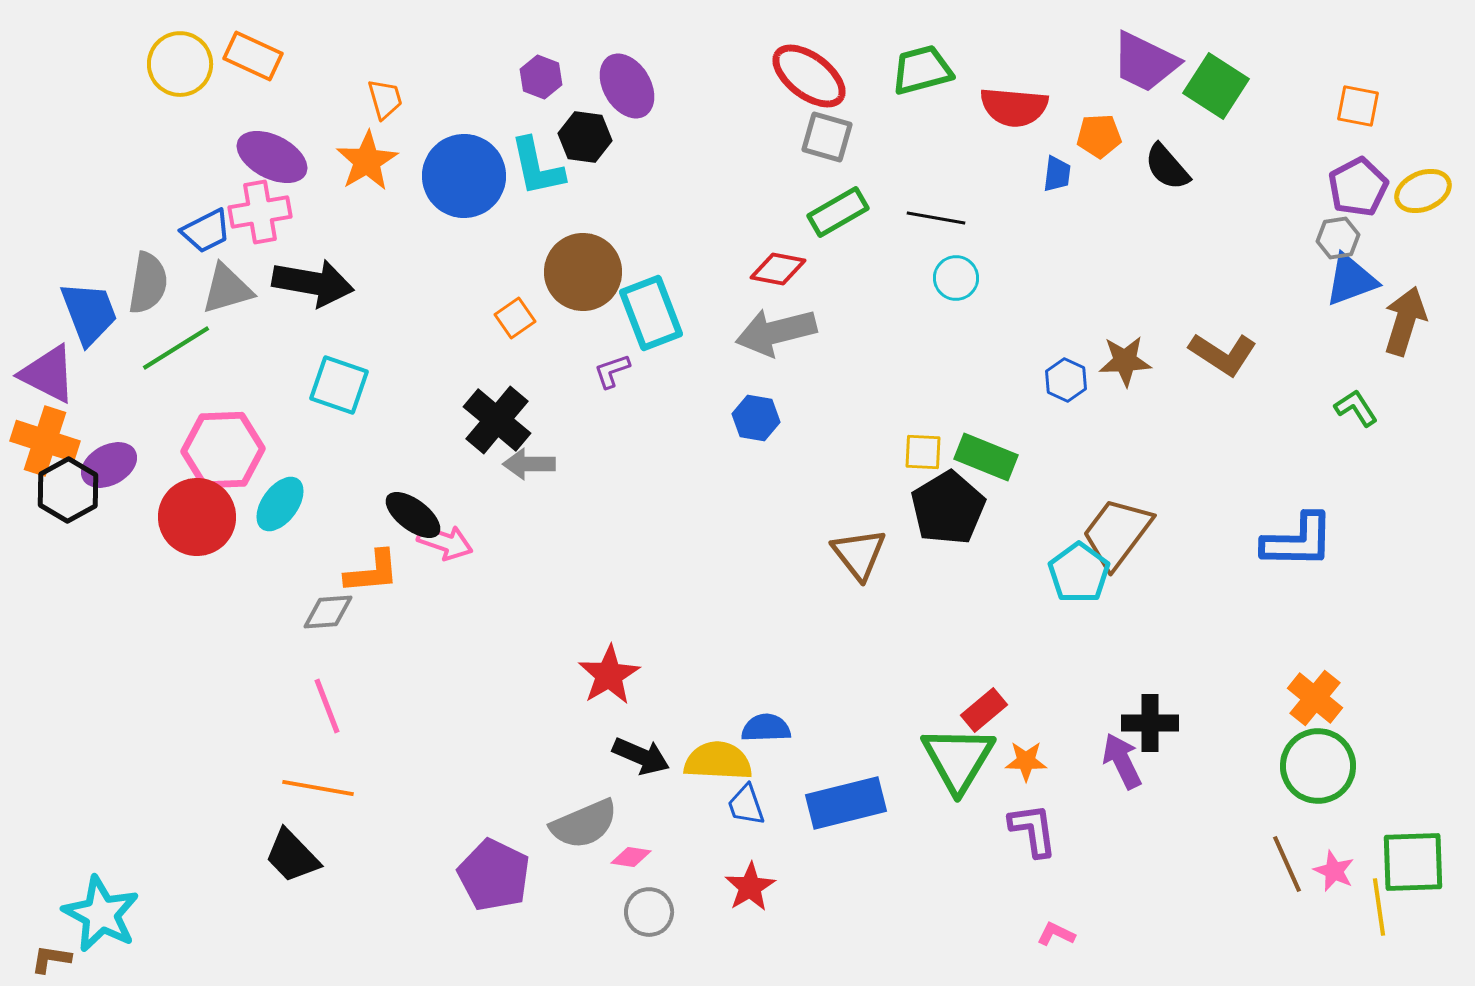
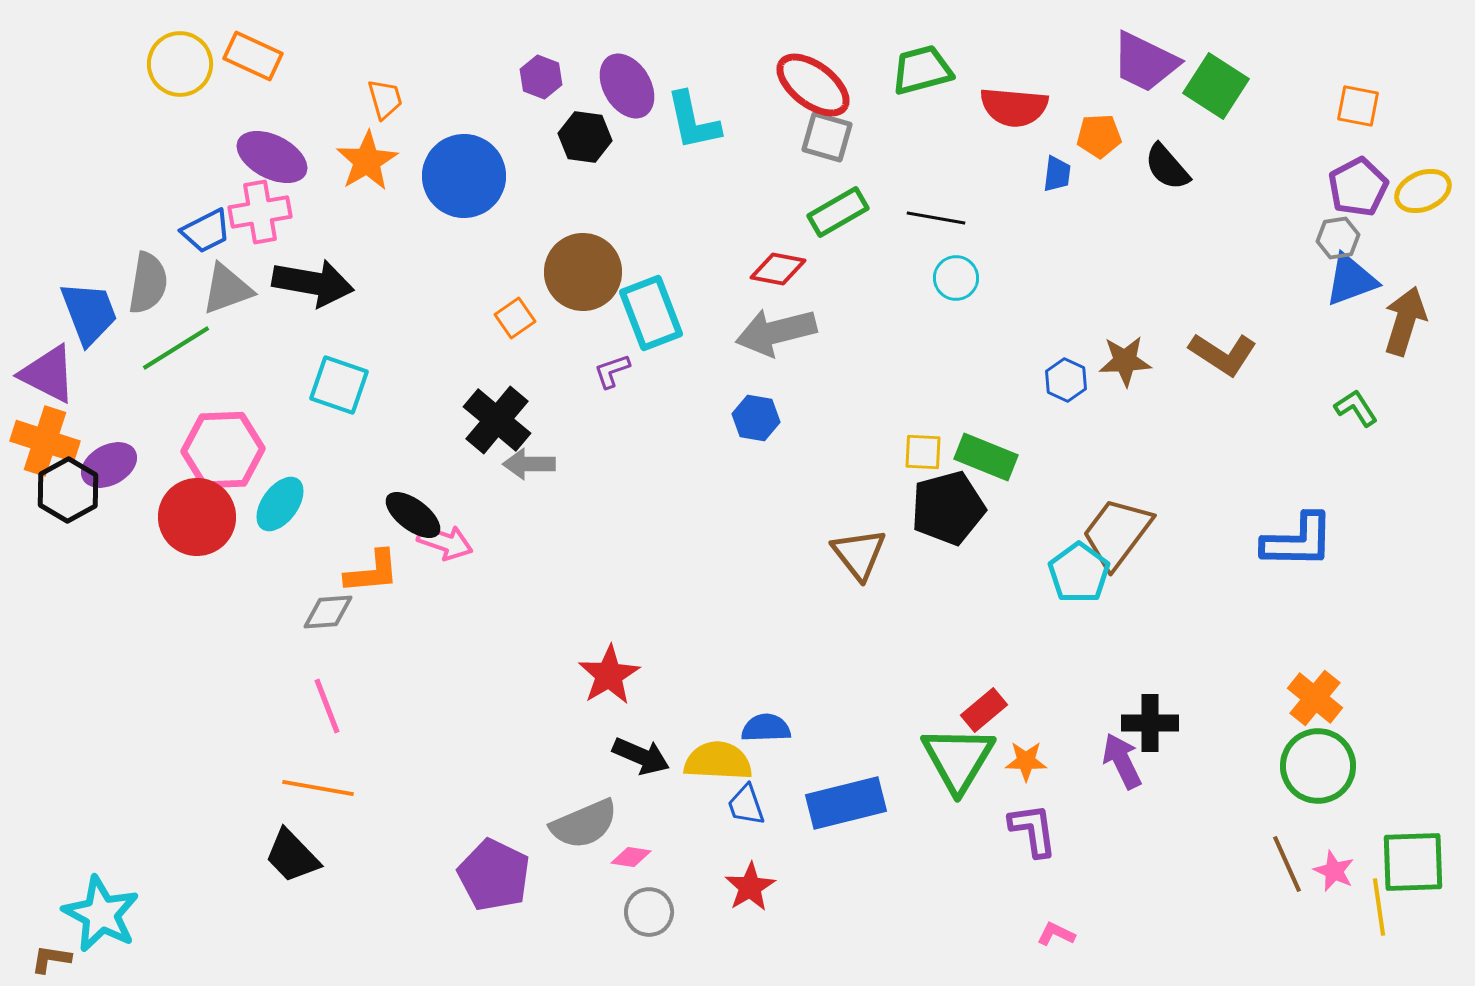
red ellipse at (809, 76): moved 4 px right, 9 px down
cyan L-shape at (537, 167): moved 156 px right, 46 px up
gray triangle at (227, 289): rotated 4 degrees counterclockwise
black pentagon at (948, 508): rotated 16 degrees clockwise
